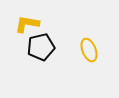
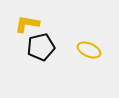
yellow ellipse: rotated 45 degrees counterclockwise
